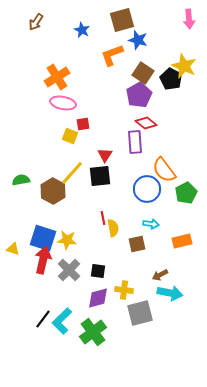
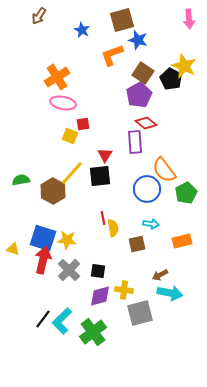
brown arrow at (36, 22): moved 3 px right, 6 px up
purple diamond at (98, 298): moved 2 px right, 2 px up
